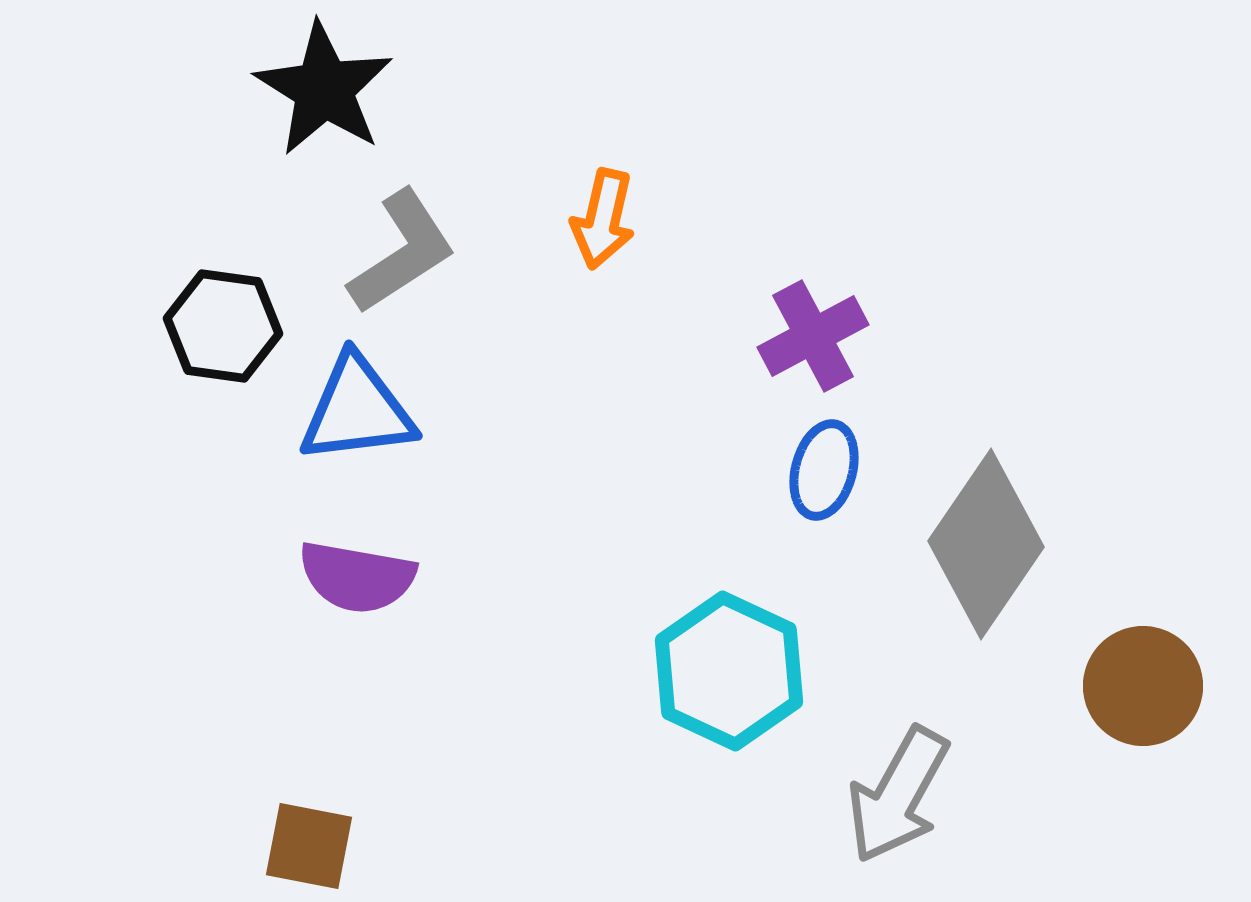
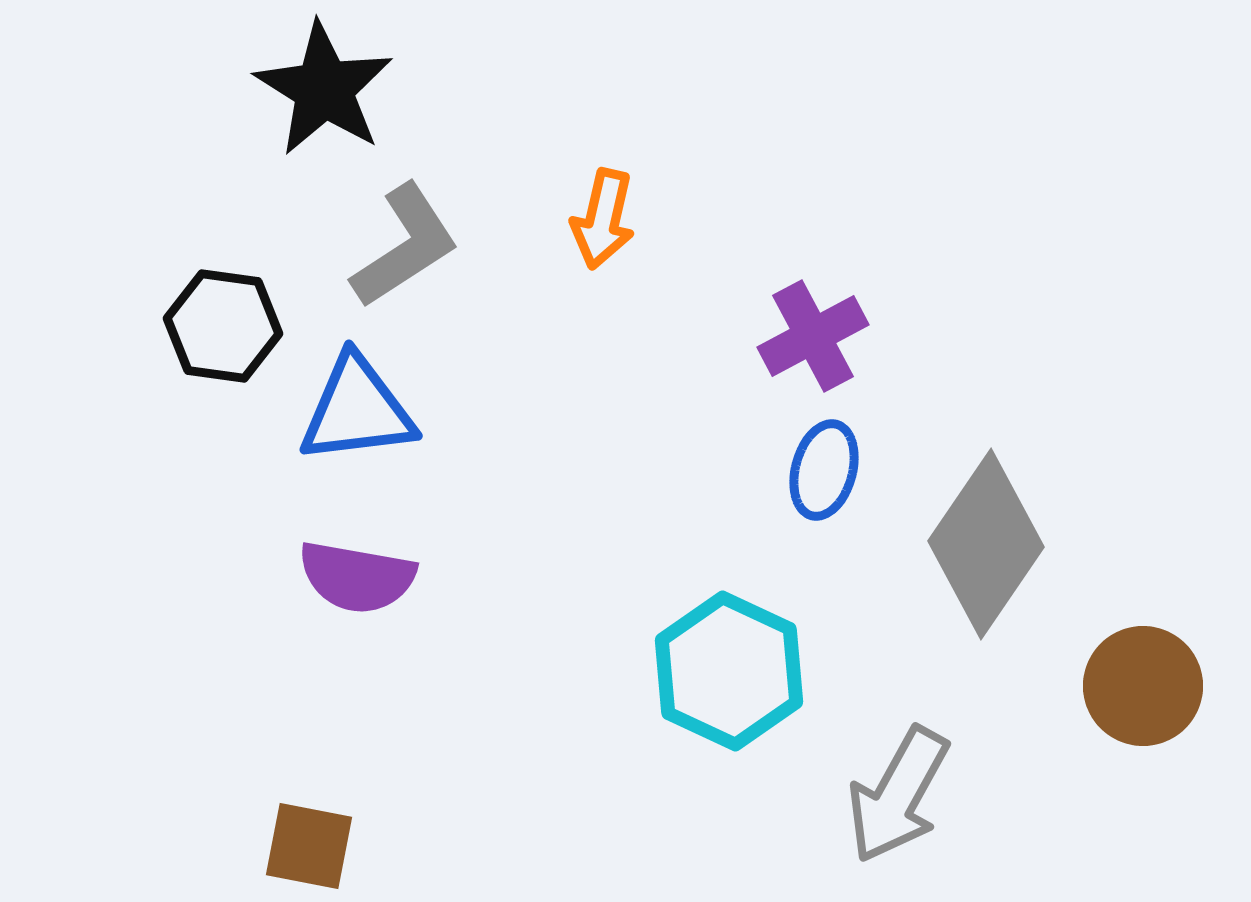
gray L-shape: moved 3 px right, 6 px up
